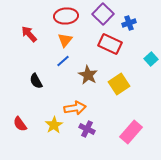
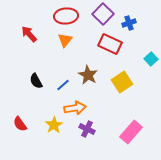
blue line: moved 24 px down
yellow square: moved 3 px right, 2 px up
